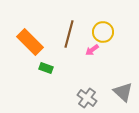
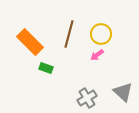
yellow circle: moved 2 px left, 2 px down
pink arrow: moved 5 px right, 5 px down
gray cross: rotated 24 degrees clockwise
